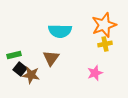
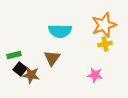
brown triangle: moved 1 px right
pink star: moved 2 px down; rotated 28 degrees clockwise
